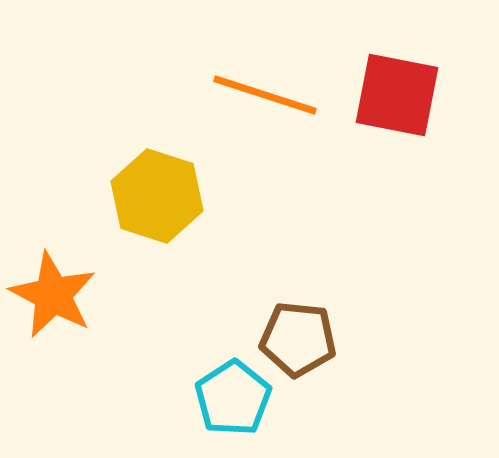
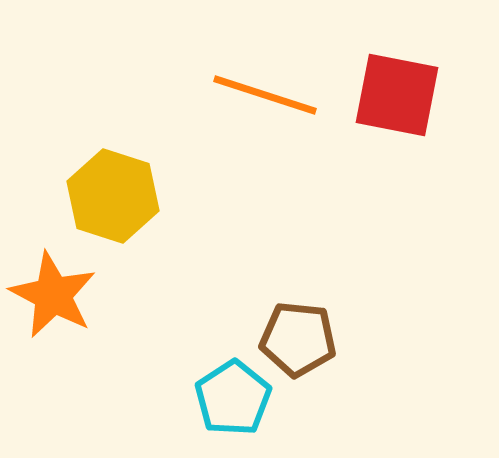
yellow hexagon: moved 44 px left
